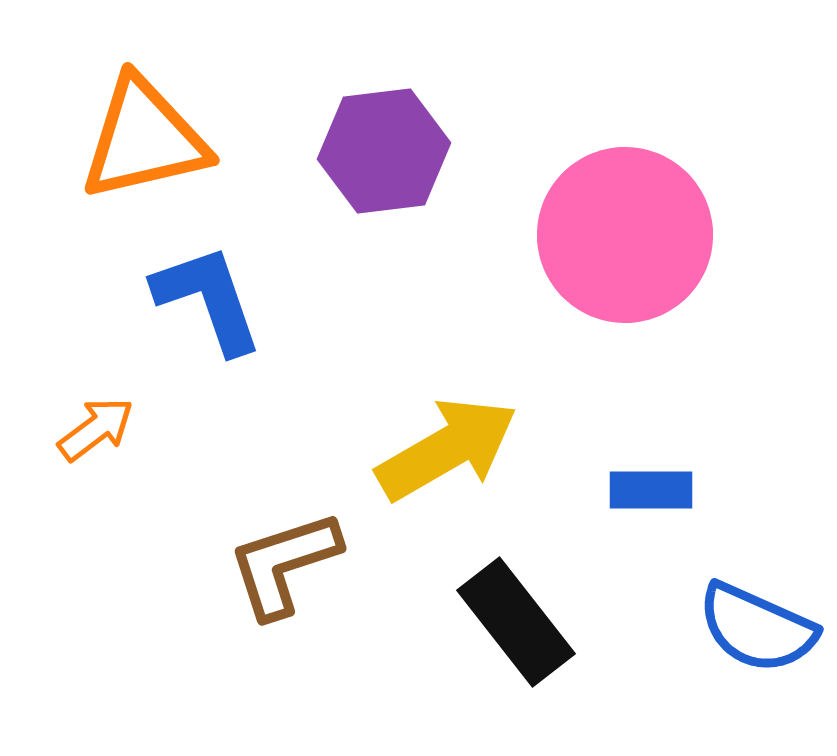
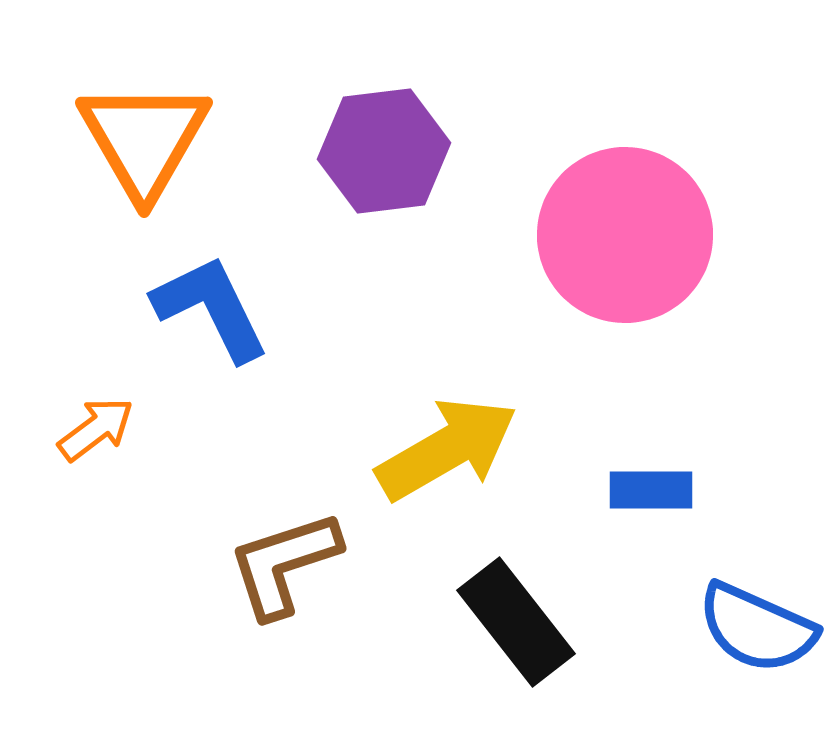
orange triangle: rotated 47 degrees counterclockwise
blue L-shape: moved 3 px right, 9 px down; rotated 7 degrees counterclockwise
